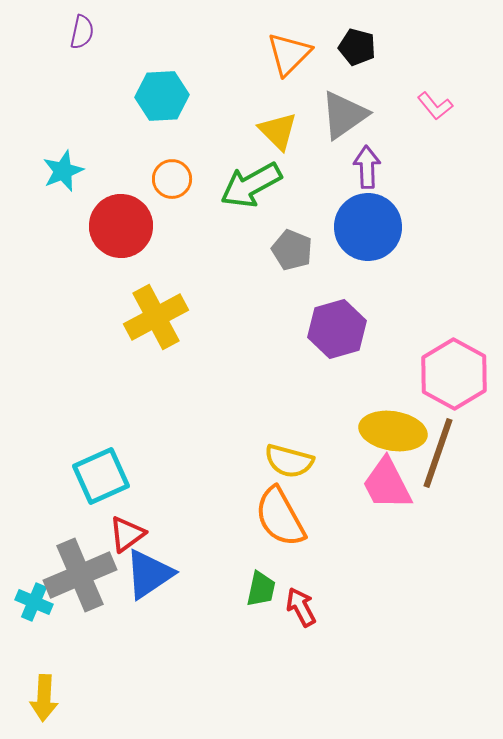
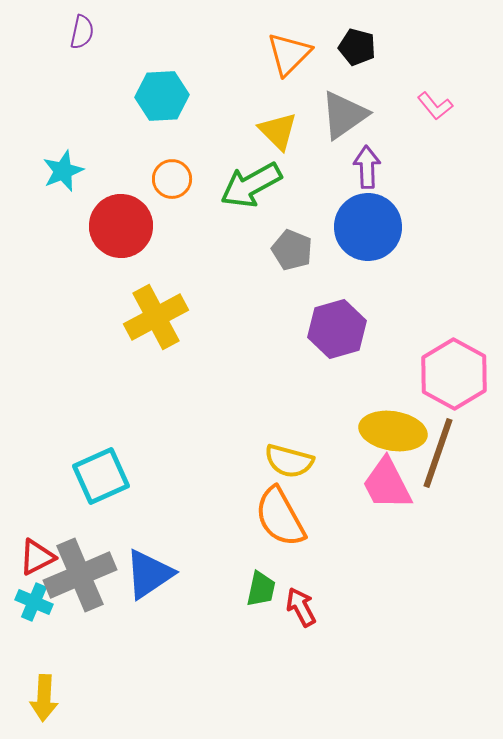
red triangle: moved 90 px left, 23 px down; rotated 9 degrees clockwise
